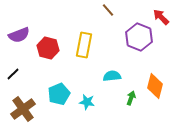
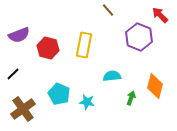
red arrow: moved 1 px left, 2 px up
cyan pentagon: rotated 25 degrees counterclockwise
